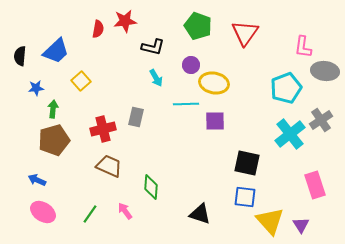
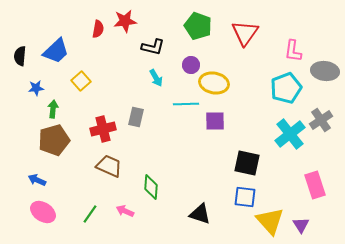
pink L-shape: moved 10 px left, 4 px down
pink arrow: rotated 30 degrees counterclockwise
